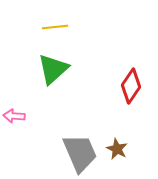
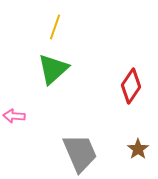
yellow line: rotated 65 degrees counterclockwise
brown star: moved 21 px right; rotated 10 degrees clockwise
